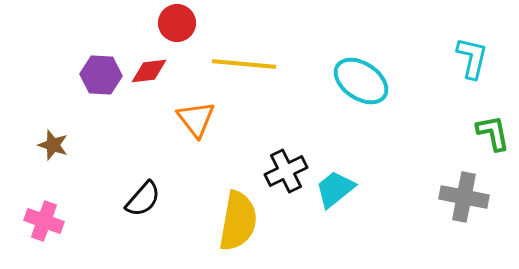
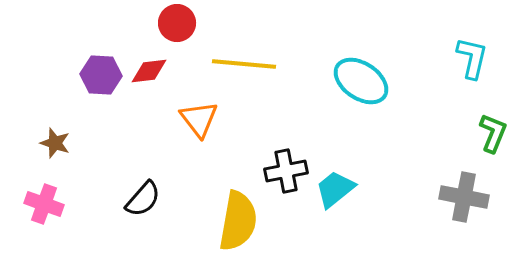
orange triangle: moved 3 px right
green L-shape: rotated 33 degrees clockwise
brown star: moved 2 px right, 2 px up
black cross: rotated 15 degrees clockwise
pink cross: moved 17 px up
